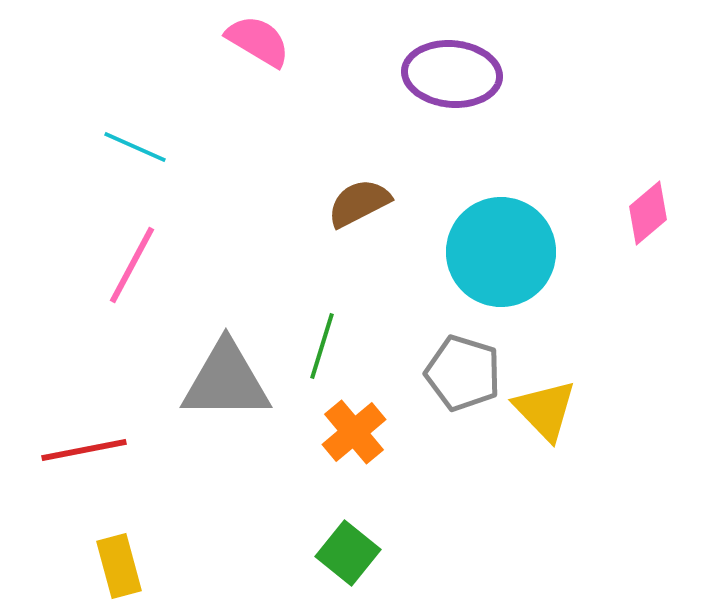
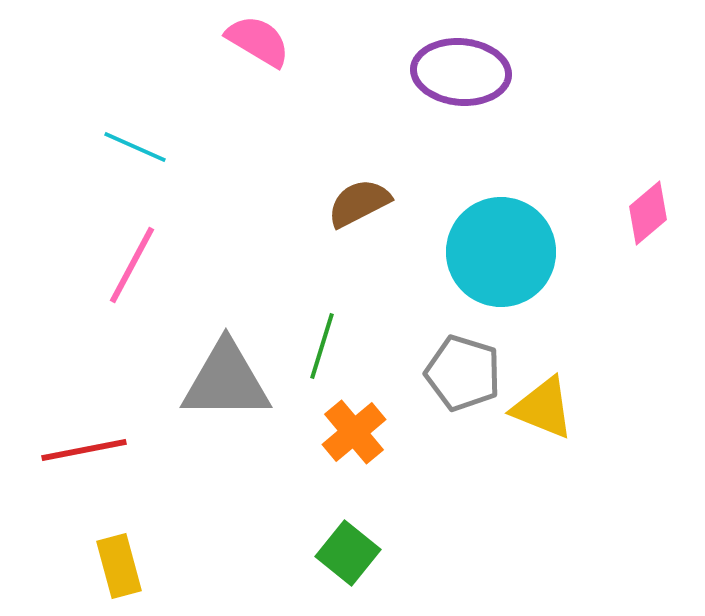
purple ellipse: moved 9 px right, 2 px up
yellow triangle: moved 2 px left, 2 px up; rotated 24 degrees counterclockwise
